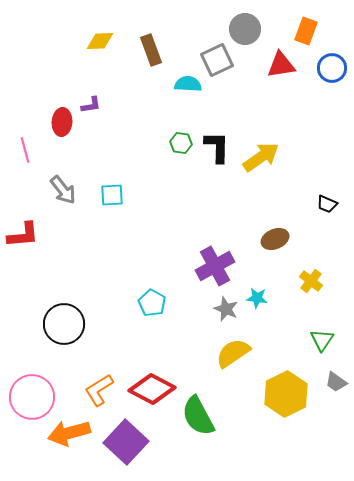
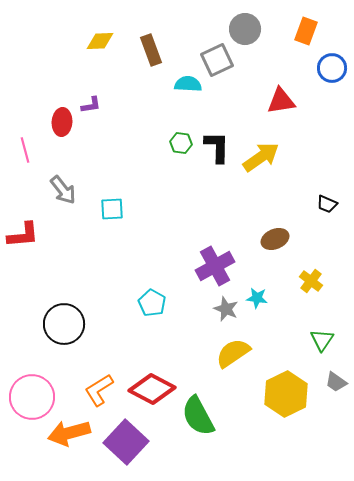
red triangle: moved 36 px down
cyan square: moved 14 px down
